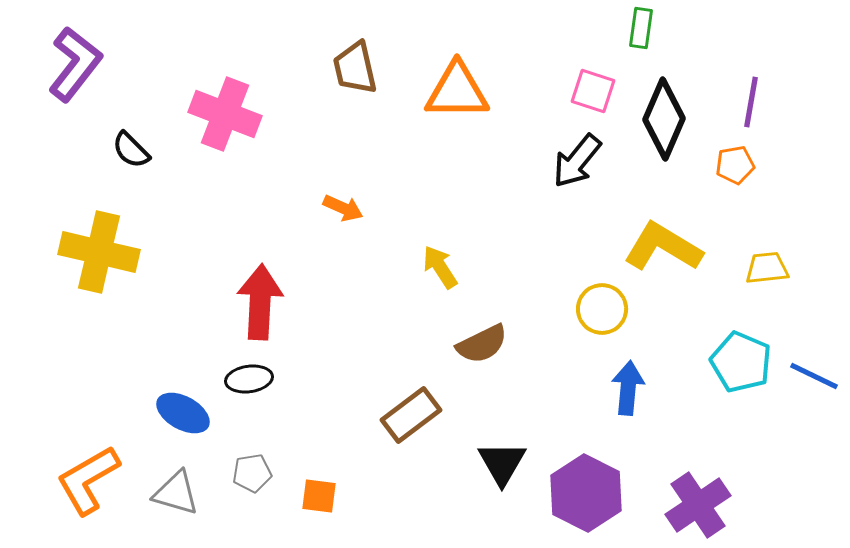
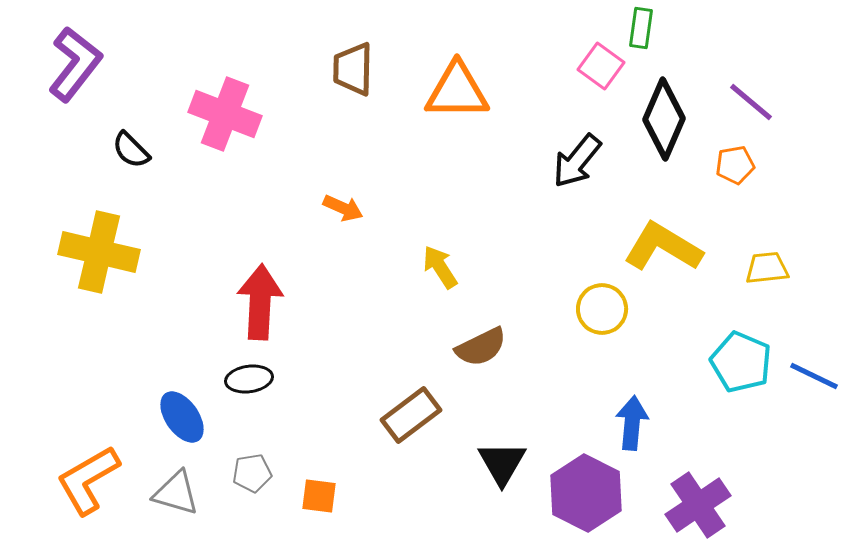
brown trapezoid: moved 2 px left, 1 px down; rotated 14 degrees clockwise
pink square: moved 8 px right, 25 px up; rotated 18 degrees clockwise
purple line: rotated 60 degrees counterclockwise
brown semicircle: moved 1 px left, 3 px down
blue arrow: moved 4 px right, 35 px down
blue ellipse: moved 1 px left, 4 px down; rotated 26 degrees clockwise
